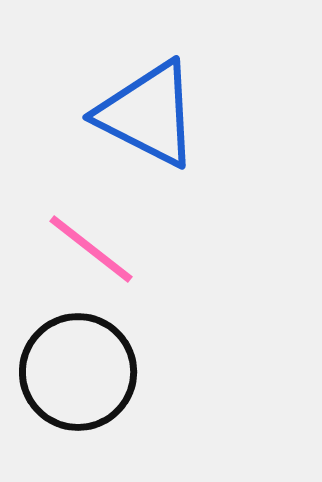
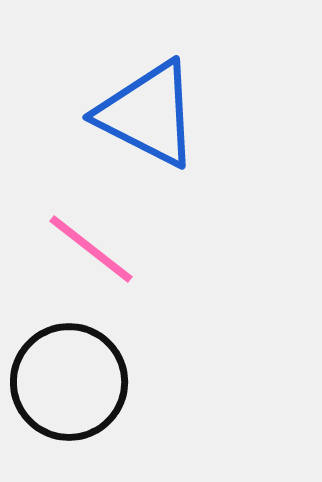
black circle: moved 9 px left, 10 px down
